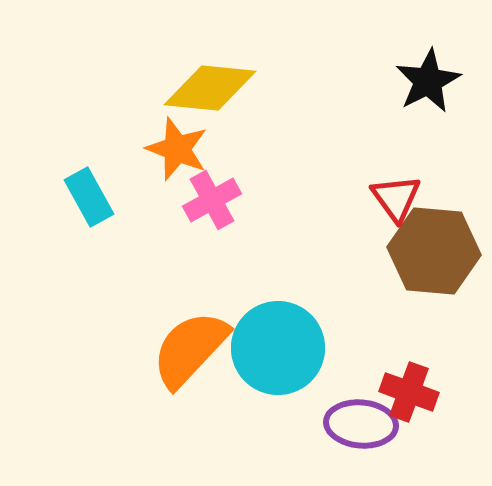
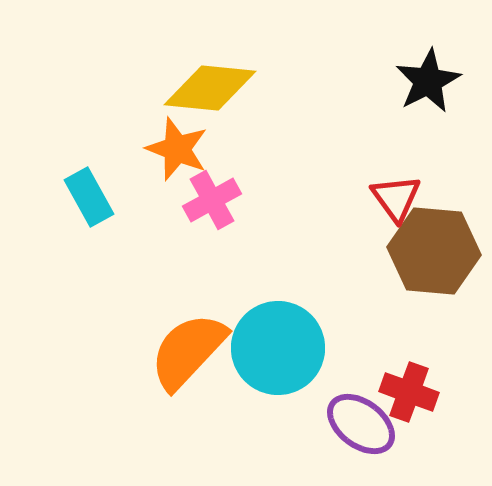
orange semicircle: moved 2 px left, 2 px down
purple ellipse: rotated 32 degrees clockwise
